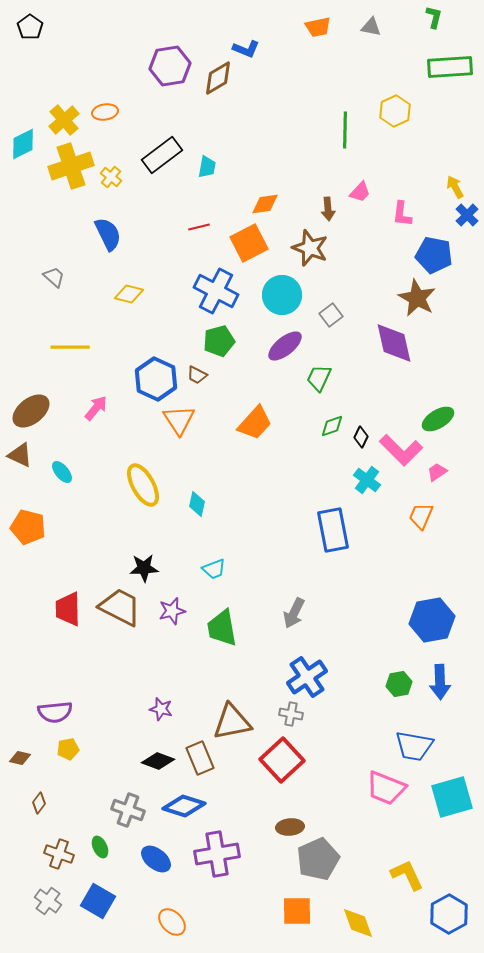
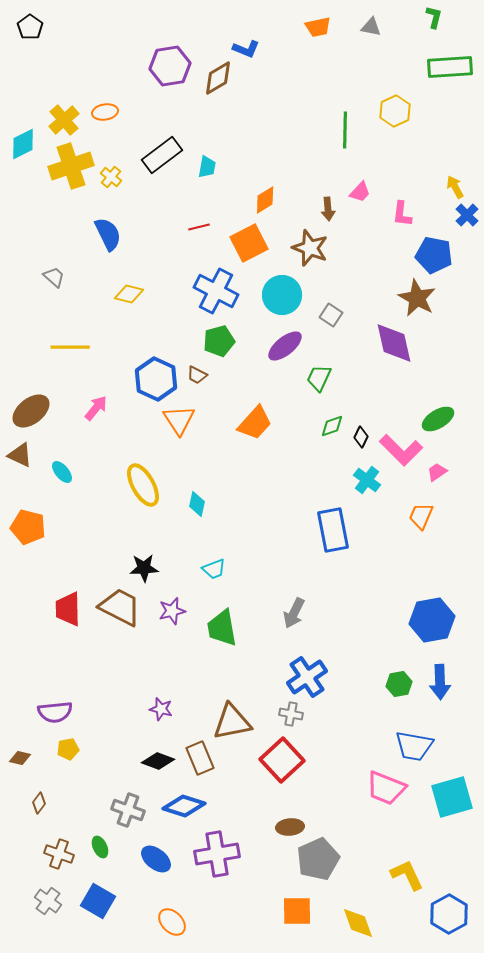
orange diamond at (265, 204): moved 4 px up; rotated 24 degrees counterclockwise
gray square at (331, 315): rotated 20 degrees counterclockwise
